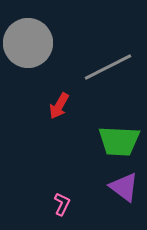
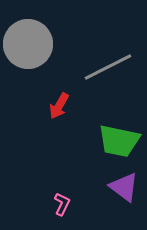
gray circle: moved 1 px down
green trapezoid: rotated 9 degrees clockwise
